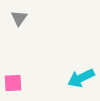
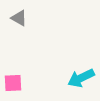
gray triangle: rotated 36 degrees counterclockwise
